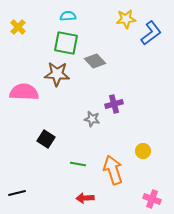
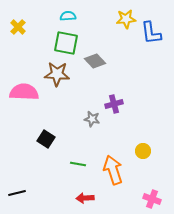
blue L-shape: rotated 120 degrees clockwise
